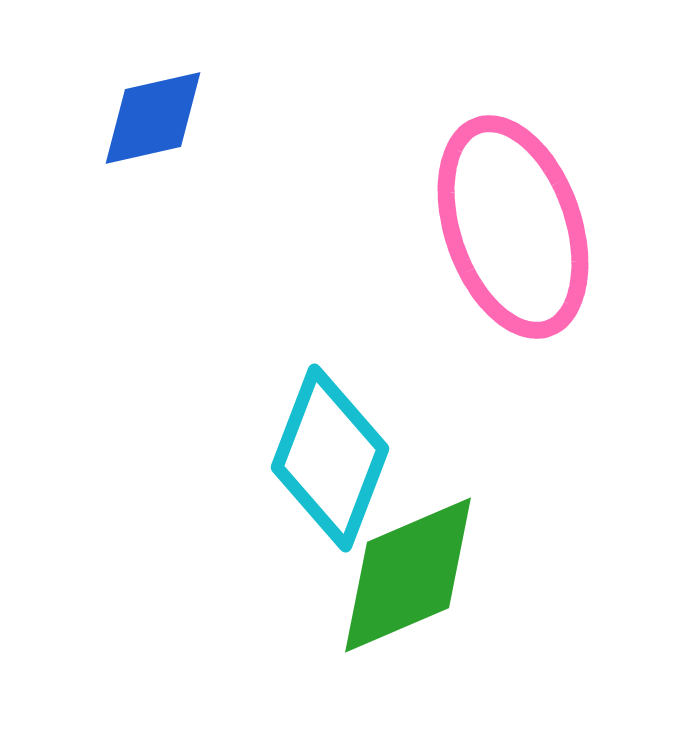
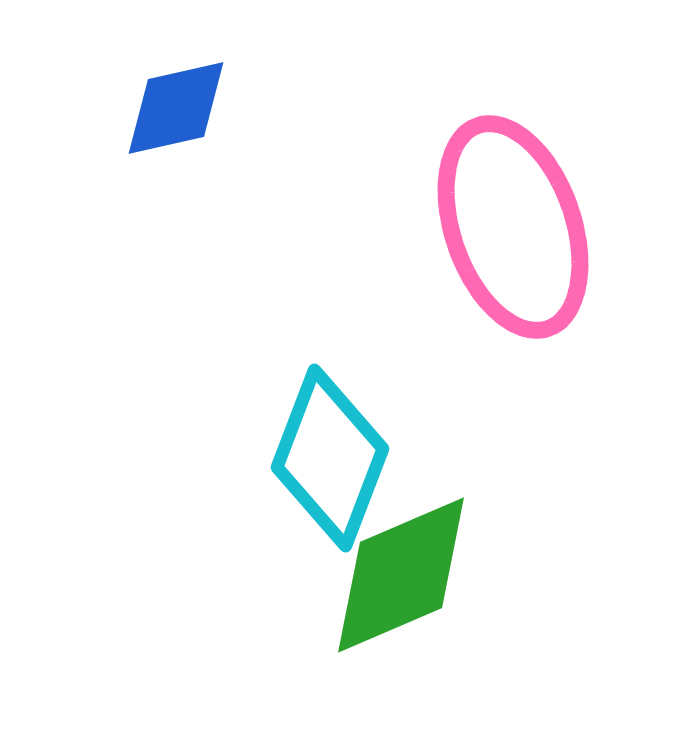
blue diamond: moved 23 px right, 10 px up
green diamond: moved 7 px left
